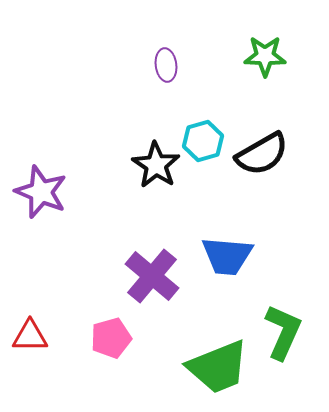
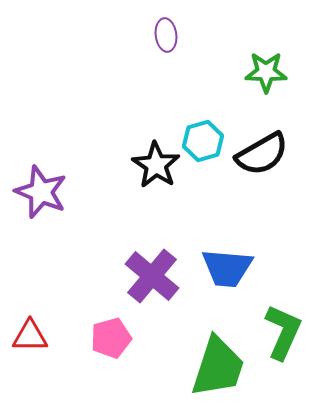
green star: moved 1 px right, 16 px down
purple ellipse: moved 30 px up
blue trapezoid: moved 12 px down
green trapezoid: rotated 50 degrees counterclockwise
